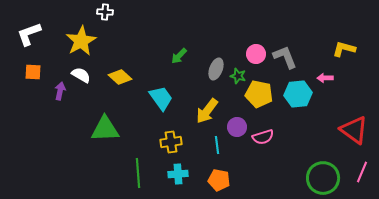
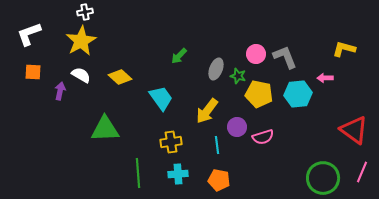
white cross: moved 20 px left; rotated 14 degrees counterclockwise
